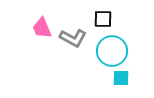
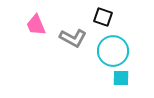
black square: moved 2 px up; rotated 18 degrees clockwise
pink trapezoid: moved 6 px left, 3 px up
cyan circle: moved 1 px right
